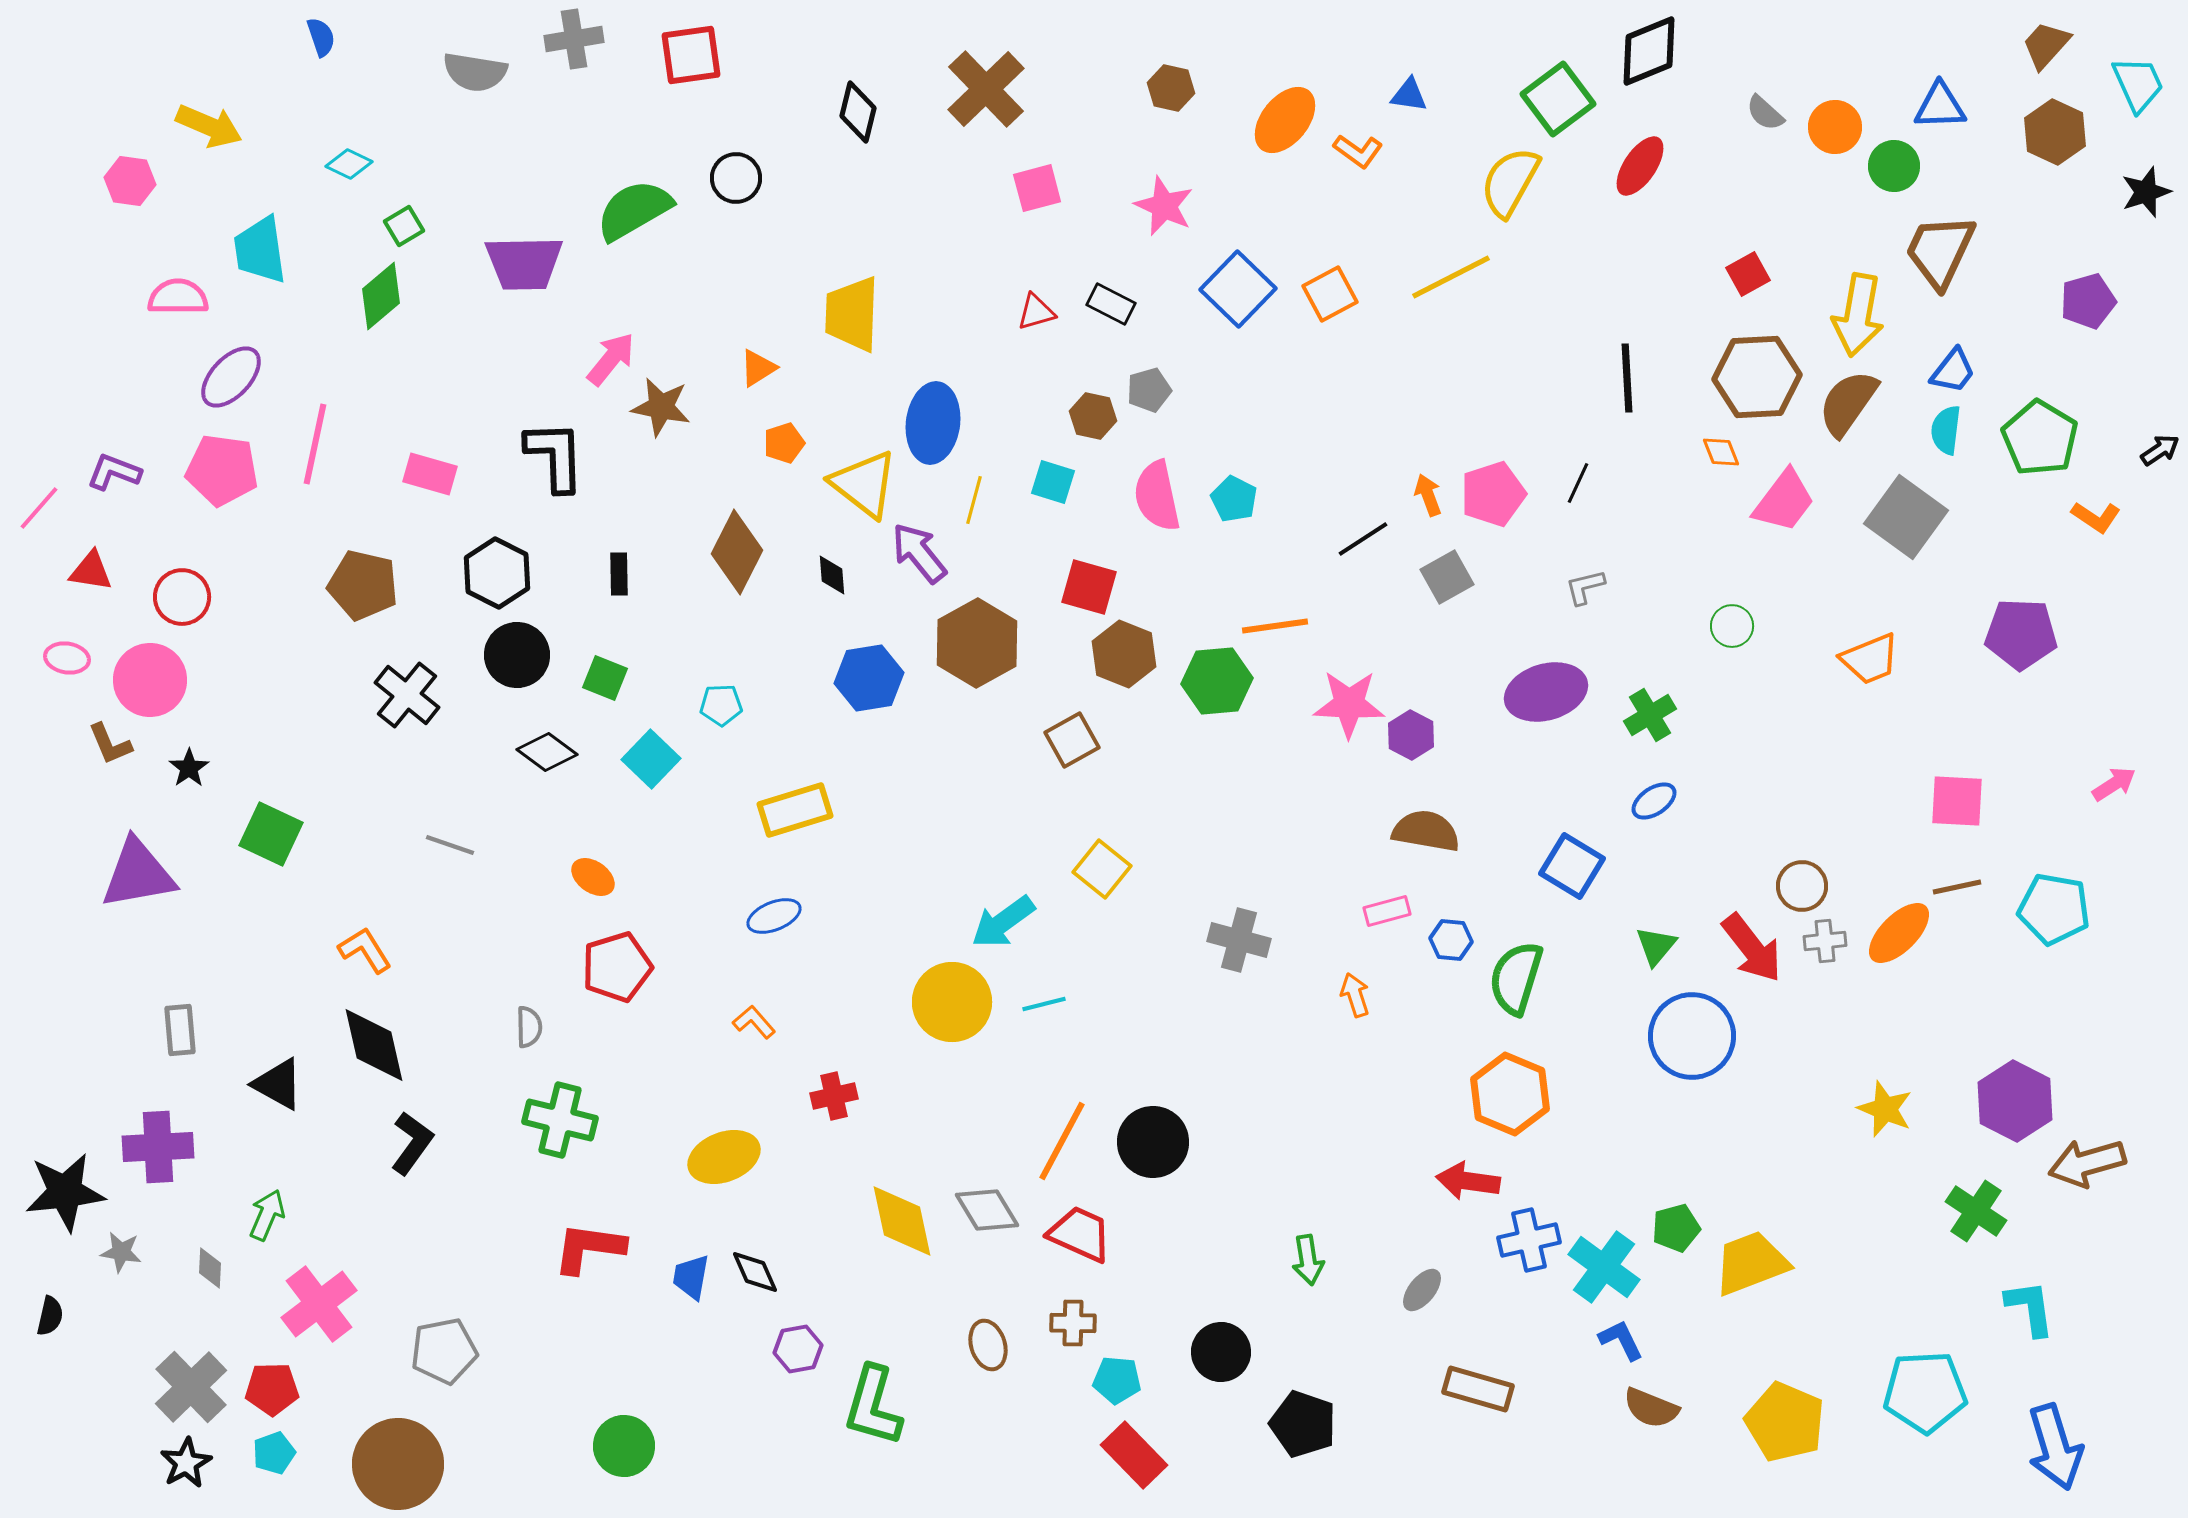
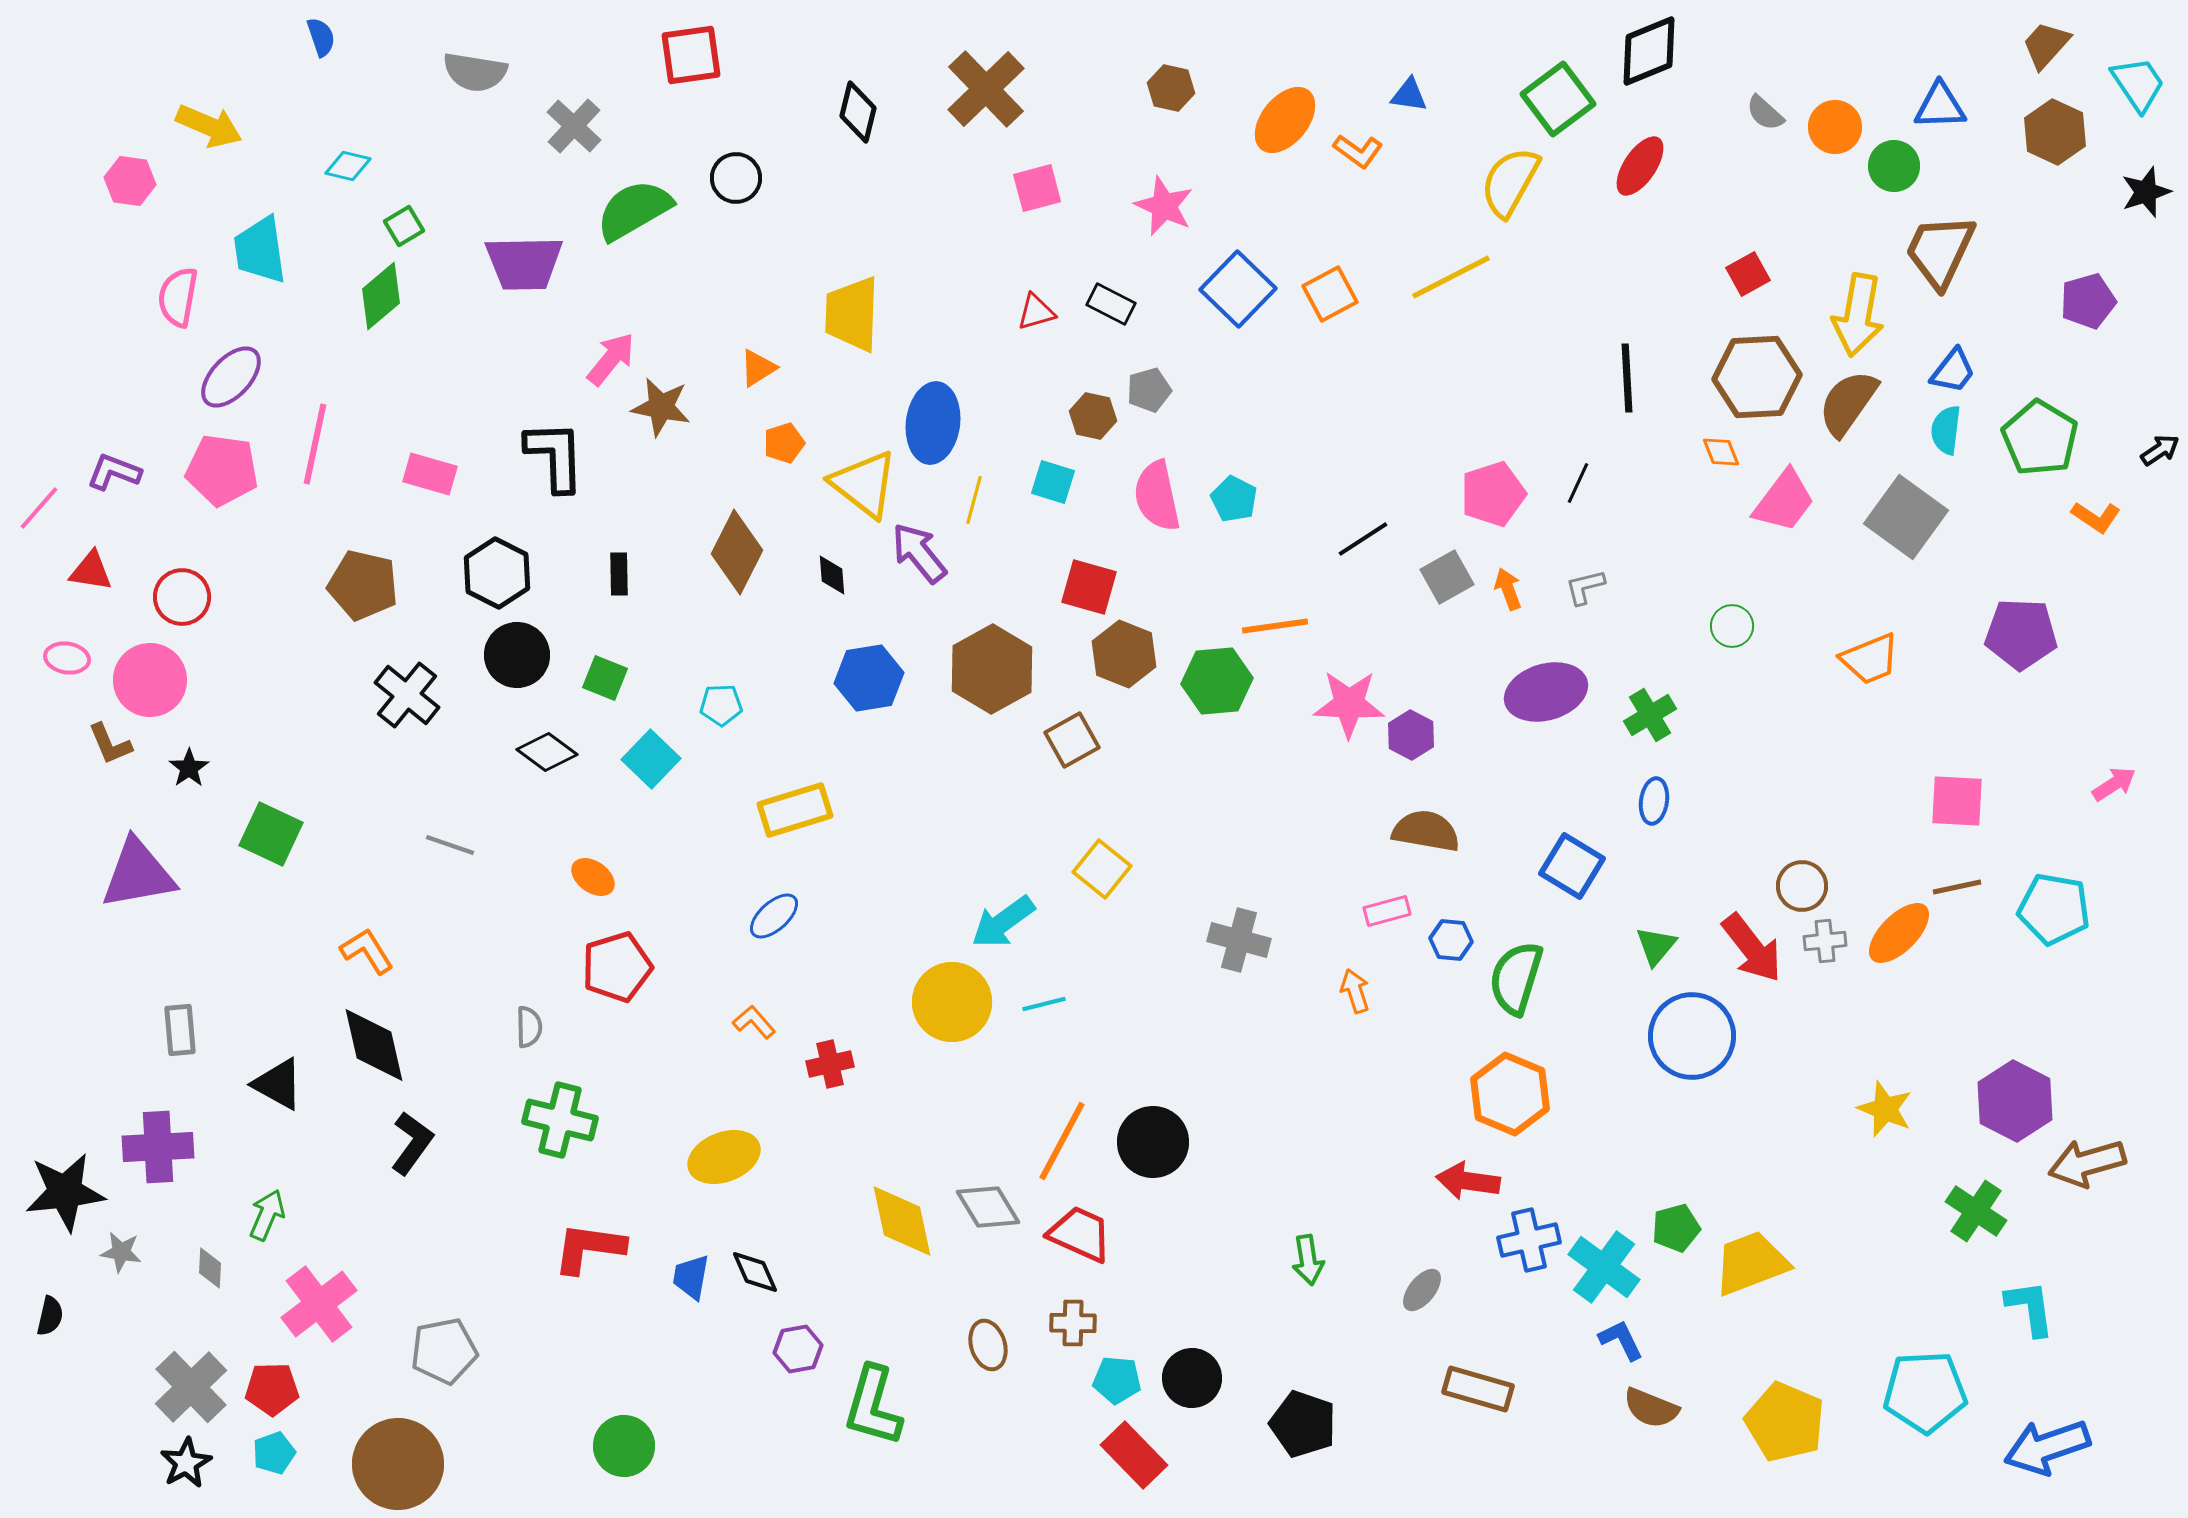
gray cross at (574, 39): moved 87 px down; rotated 38 degrees counterclockwise
cyan trapezoid at (2138, 84): rotated 10 degrees counterclockwise
cyan diamond at (349, 164): moved 1 px left, 2 px down; rotated 12 degrees counterclockwise
pink semicircle at (178, 297): rotated 80 degrees counterclockwise
orange arrow at (1428, 495): moved 80 px right, 94 px down
brown hexagon at (977, 643): moved 15 px right, 26 px down
blue ellipse at (1654, 801): rotated 48 degrees counterclockwise
blue ellipse at (774, 916): rotated 20 degrees counterclockwise
orange L-shape at (365, 950): moved 2 px right, 1 px down
orange arrow at (1355, 995): moved 4 px up
red cross at (834, 1096): moved 4 px left, 32 px up
gray diamond at (987, 1210): moved 1 px right, 3 px up
black circle at (1221, 1352): moved 29 px left, 26 px down
blue arrow at (2055, 1447): moved 8 px left; rotated 88 degrees clockwise
